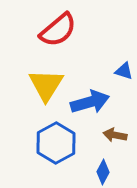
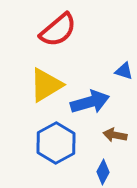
yellow triangle: rotated 27 degrees clockwise
